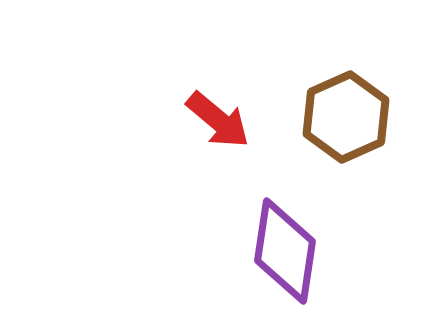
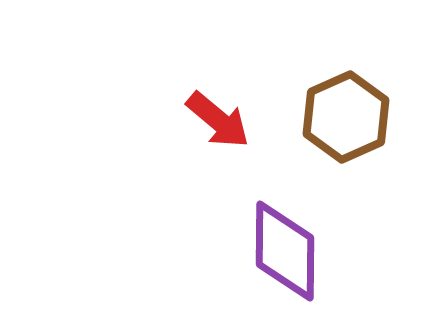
purple diamond: rotated 8 degrees counterclockwise
